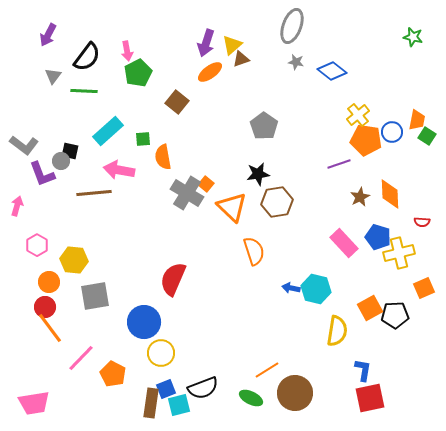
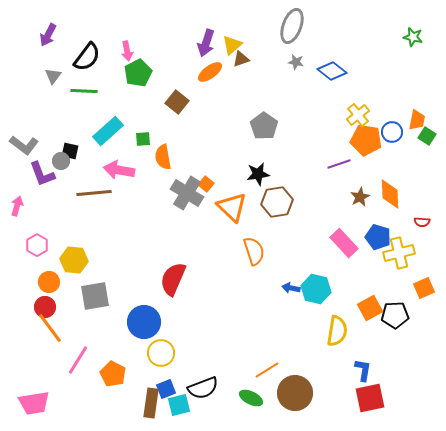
pink line at (81, 358): moved 3 px left, 2 px down; rotated 12 degrees counterclockwise
